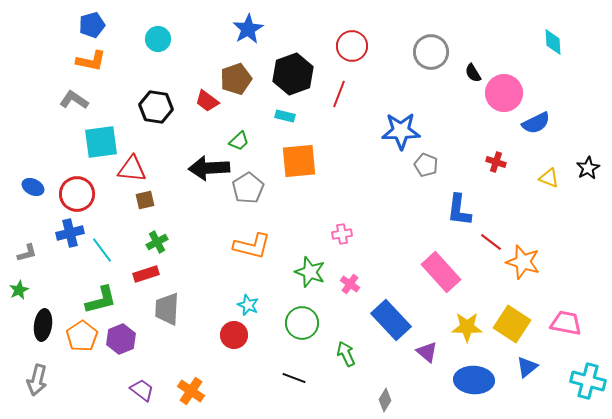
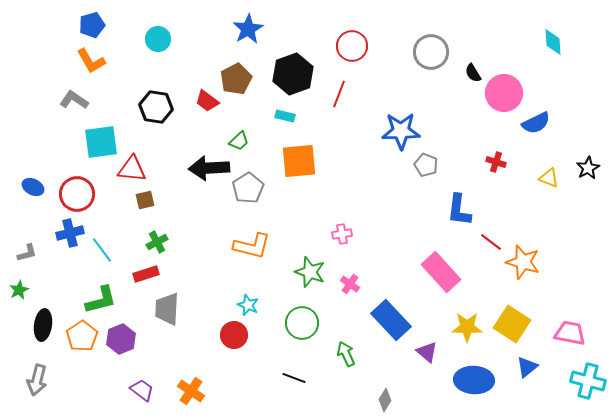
orange L-shape at (91, 61): rotated 48 degrees clockwise
brown pentagon at (236, 79): rotated 8 degrees counterclockwise
pink trapezoid at (566, 323): moved 4 px right, 10 px down
